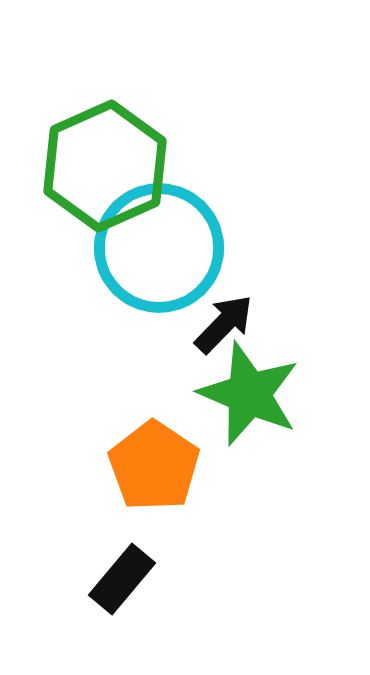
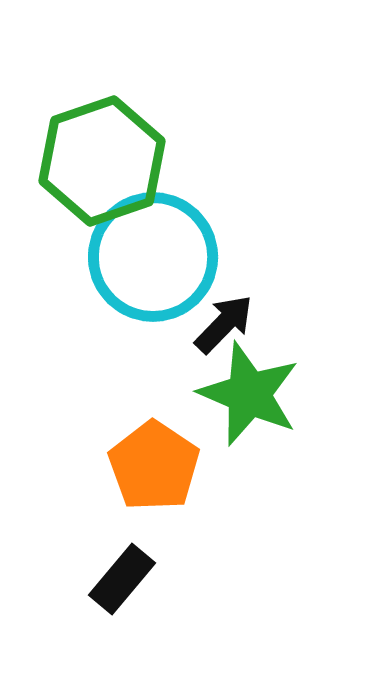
green hexagon: moved 3 px left, 5 px up; rotated 5 degrees clockwise
cyan circle: moved 6 px left, 9 px down
